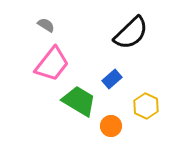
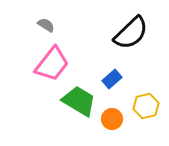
yellow hexagon: rotated 20 degrees clockwise
orange circle: moved 1 px right, 7 px up
